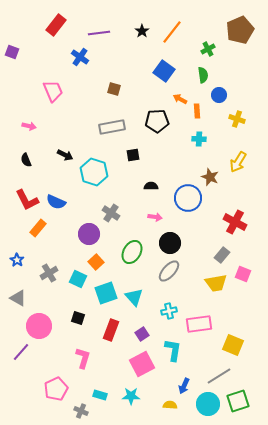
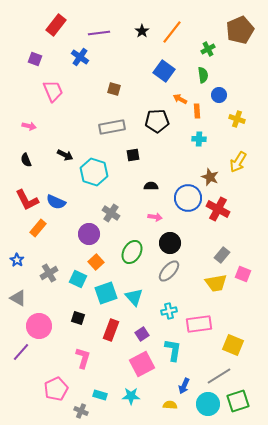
purple square at (12, 52): moved 23 px right, 7 px down
red cross at (235, 222): moved 17 px left, 13 px up
